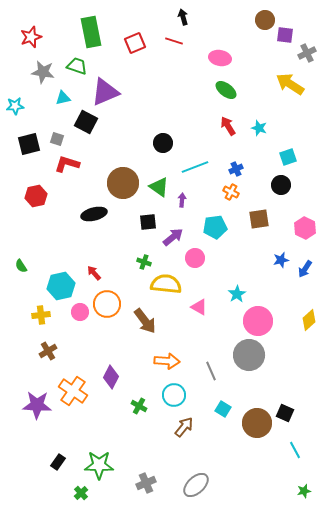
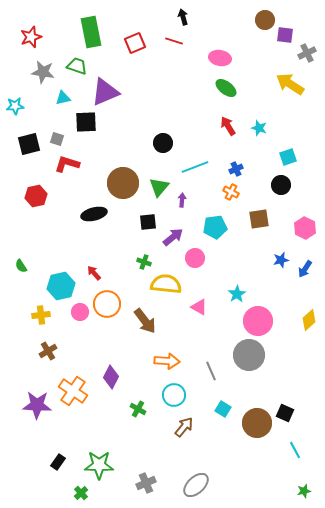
green ellipse at (226, 90): moved 2 px up
black square at (86, 122): rotated 30 degrees counterclockwise
green triangle at (159, 187): rotated 35 degrees clockwise
green cross at (139, 406): moved 1 px left, 3 px down
